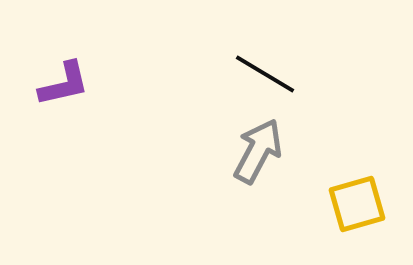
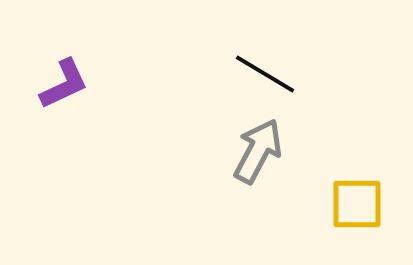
purple L-shape: rotated 12 degrees counterclockwise
yellow square: rotated 16 degrees clockwise
